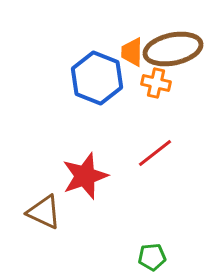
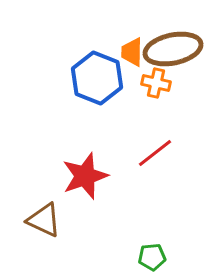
brown triangle: moved 8 px down
